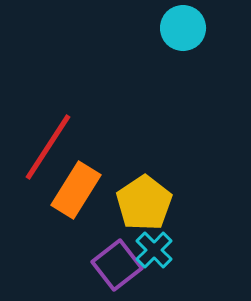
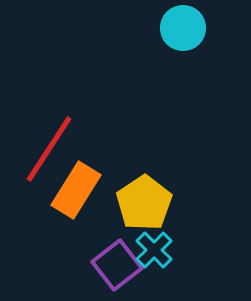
red line: moved 1 px right, 2 px down
